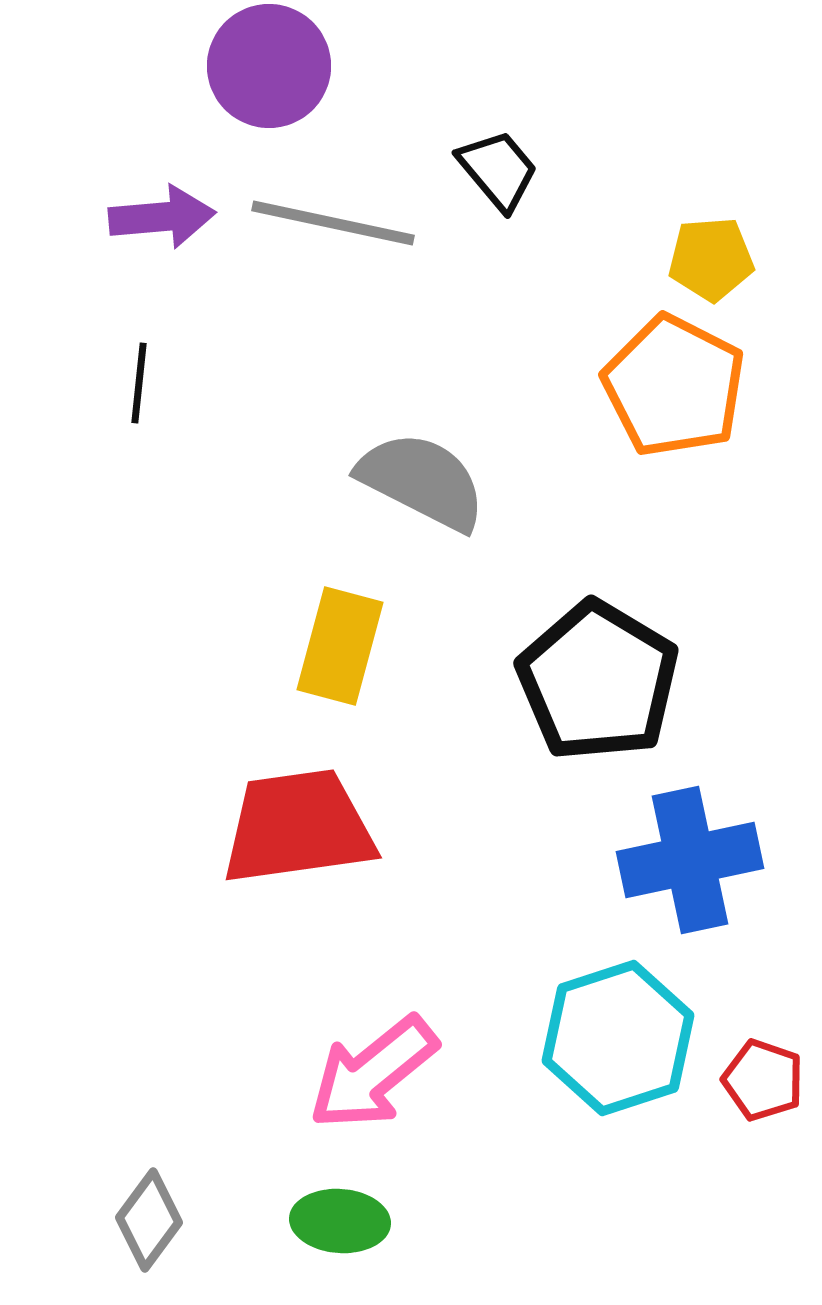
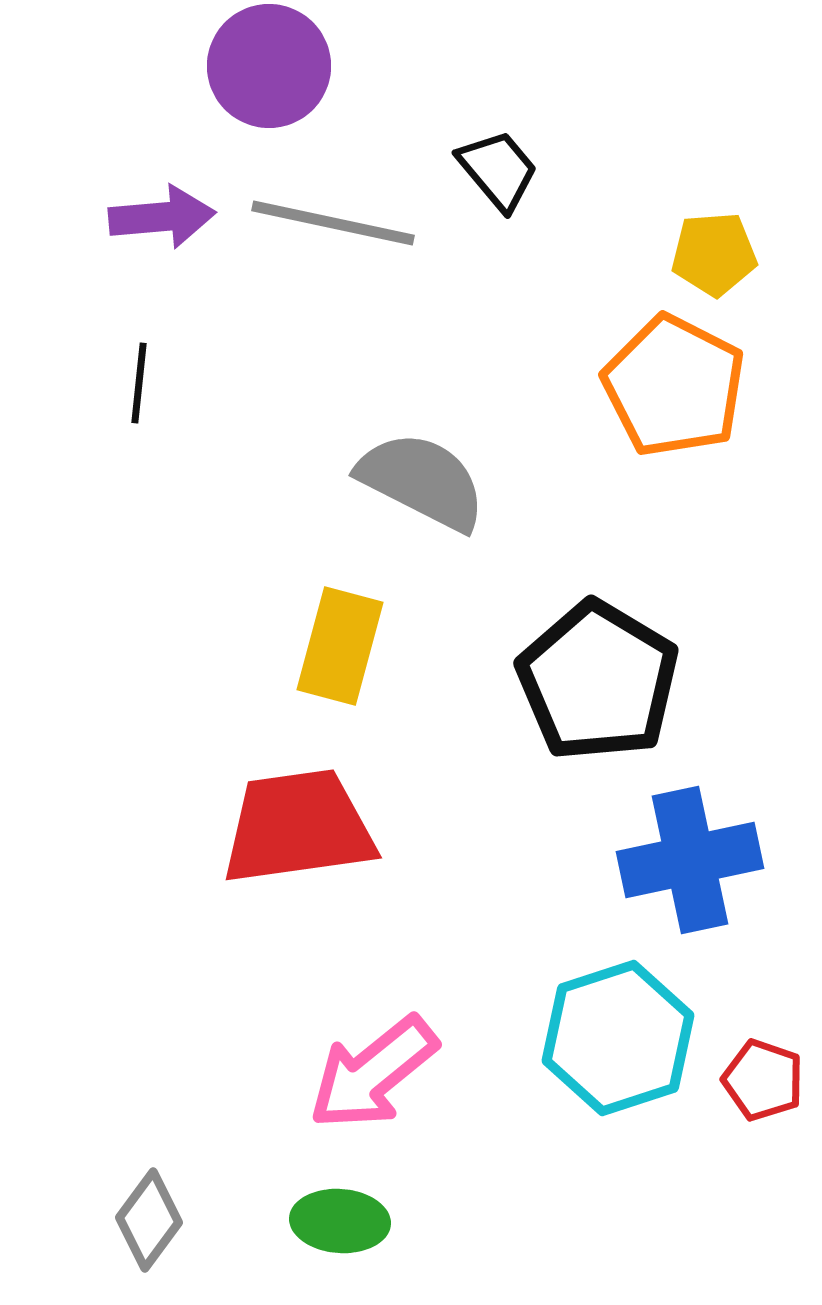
yellow pentagon: moved 3 px right, 5 px up
